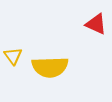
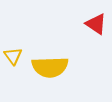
red triangle: rotated 10 degrees clockwise
